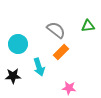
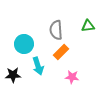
gray semicircle: rotated 132 degrees counterclockwise
cyan circle: moved 6 px right
cyan arrow: moved 1 px left, 1 px up
black star: moved 1 px up
pink star: moved 3 px right, 11 px up
